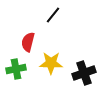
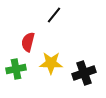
black line: moved 1 px right
